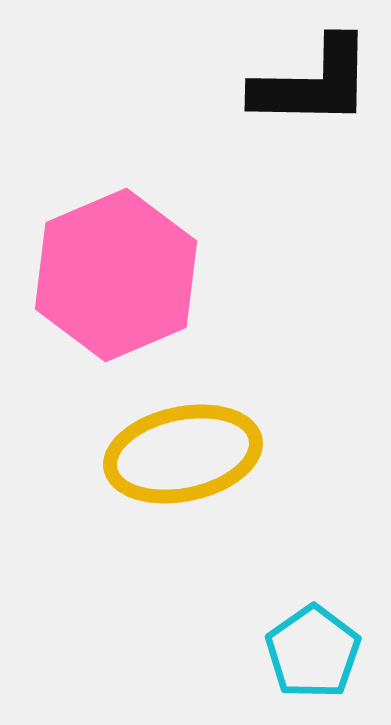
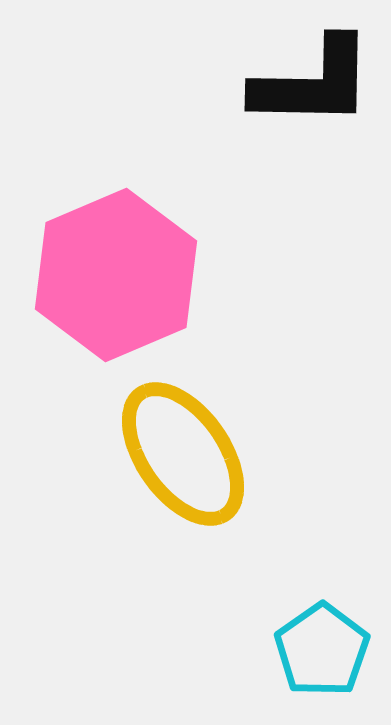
yellow ellipse: rotated 67 degrees clockwise
cyan pentagon: moved 9 px right, 2 px up
